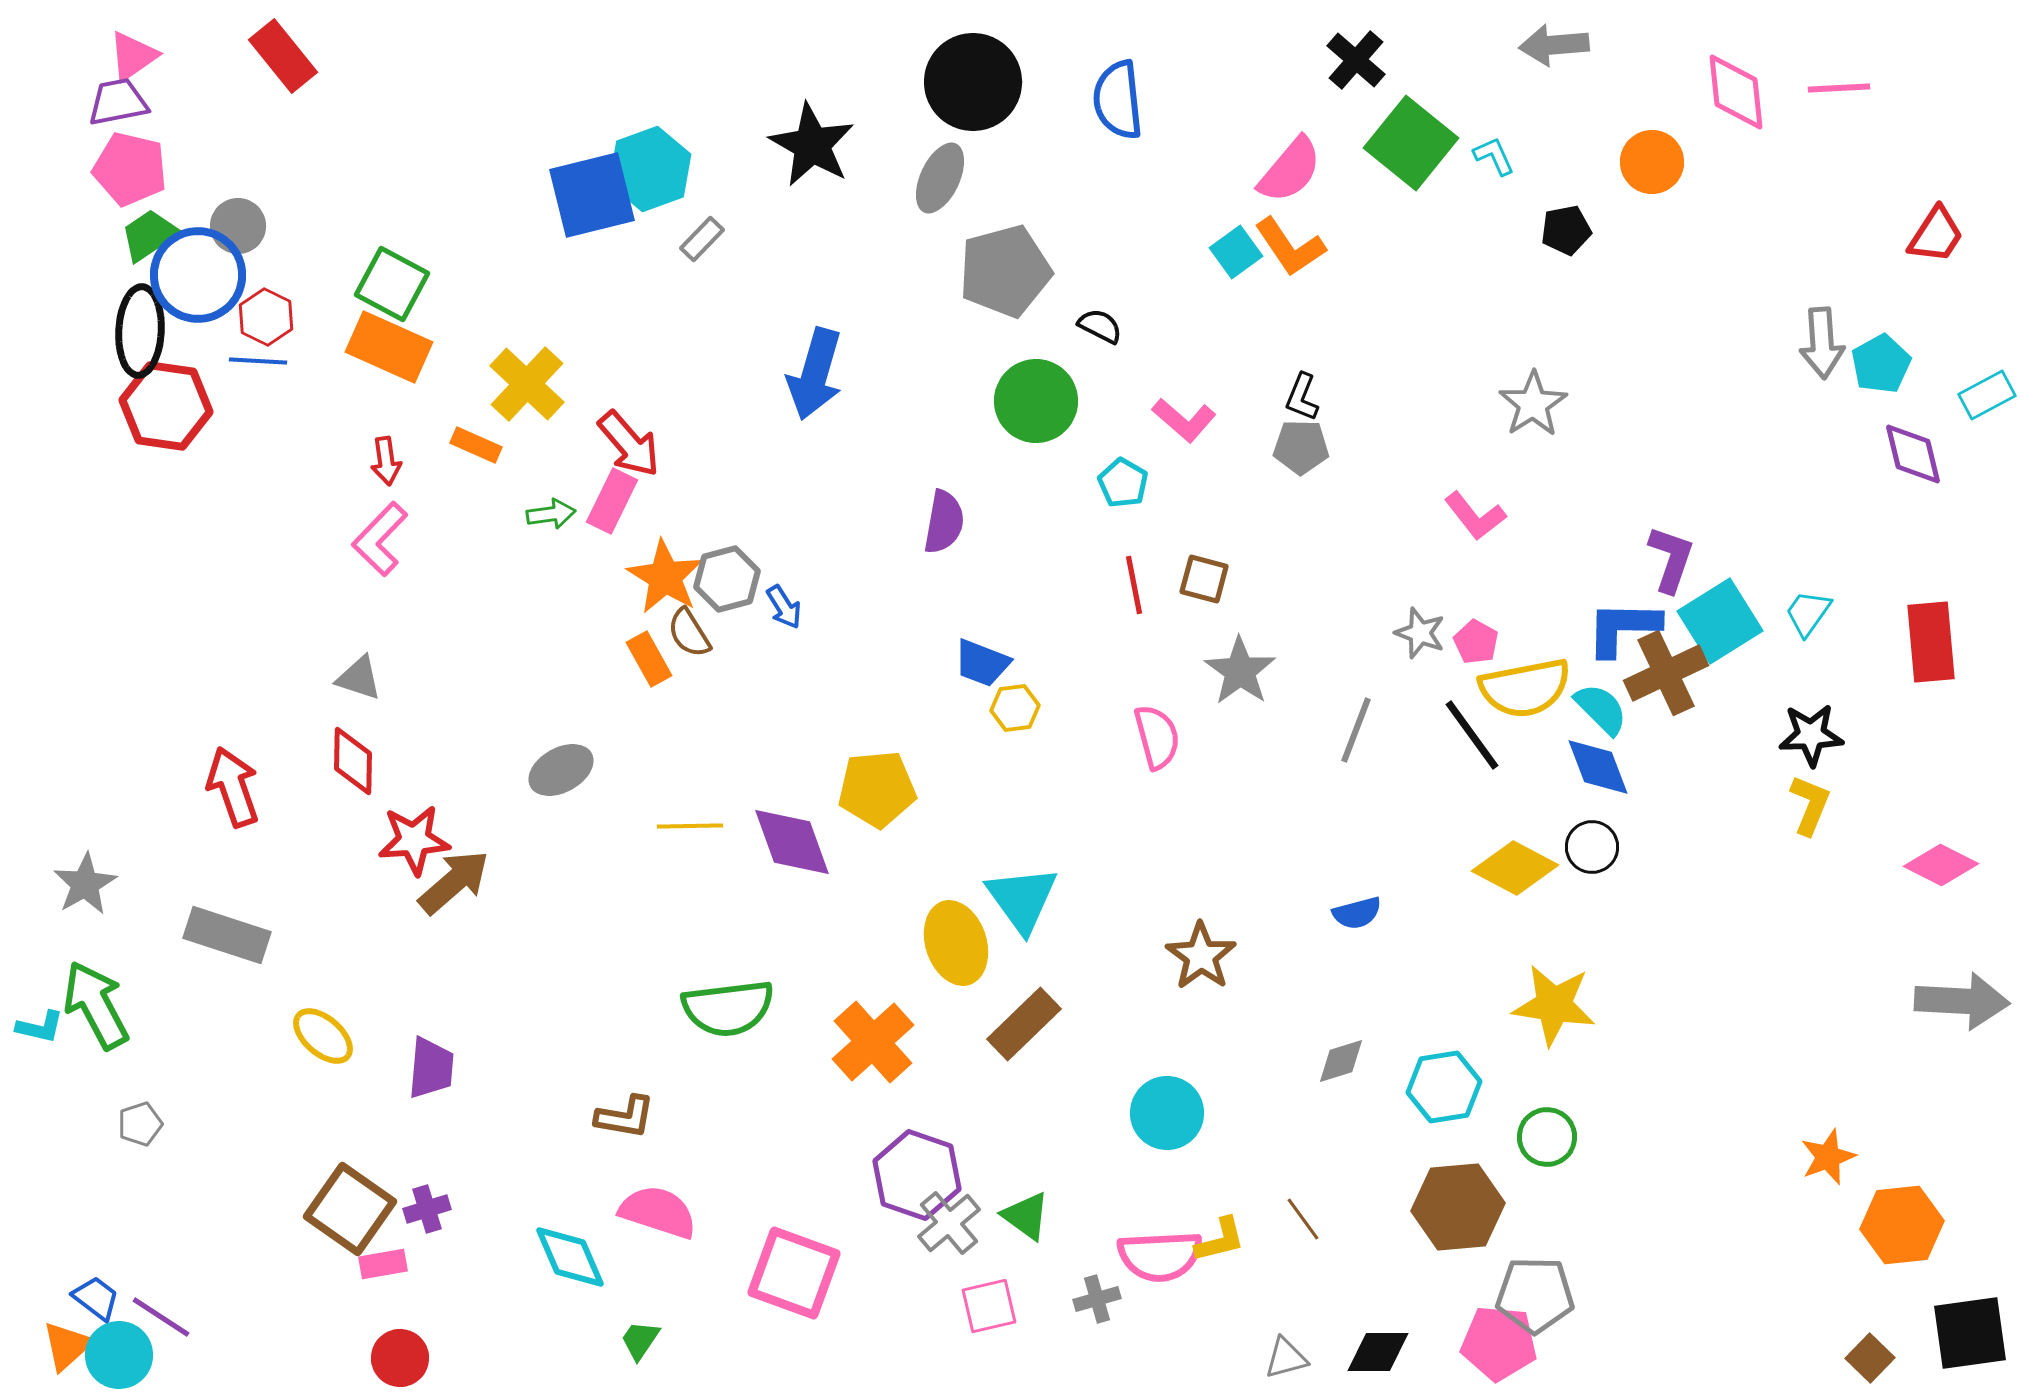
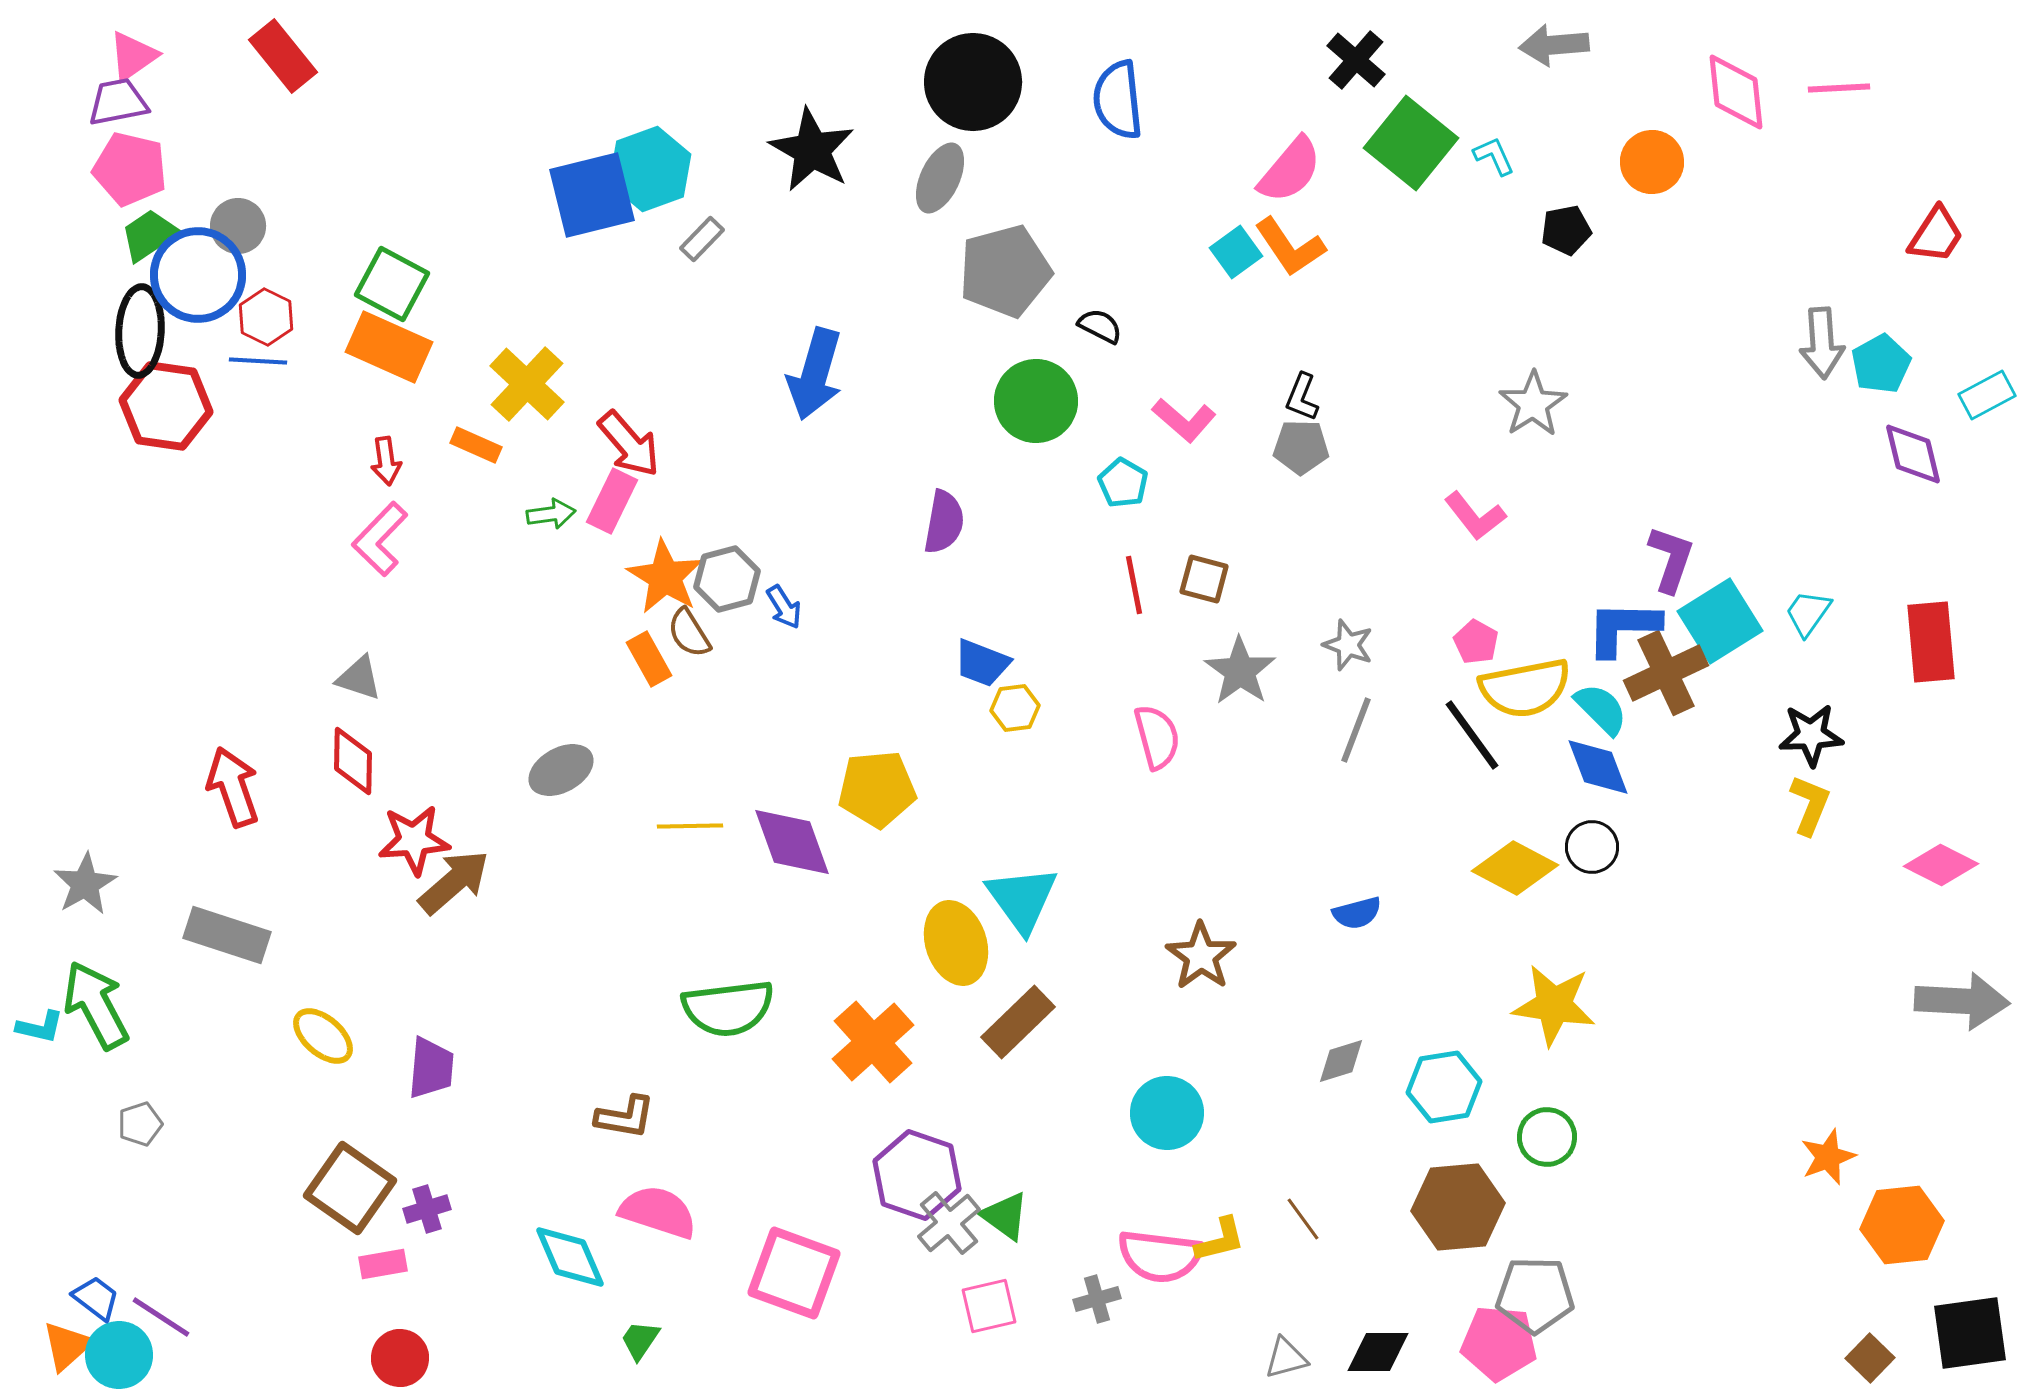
black star at (812, 145): moved 5 px down
gray star at (1420, 633): moved 72 px left, 12 px down
brown rectangle at (1024, 1024): moved 6 px left, 2 px up
brown square at (350, 1209): moved 21 px up
green triangle at (1026, 1216): moved 21 px left
pink semicircle at (1160, 1256): rotated 10 degrees clockwise
